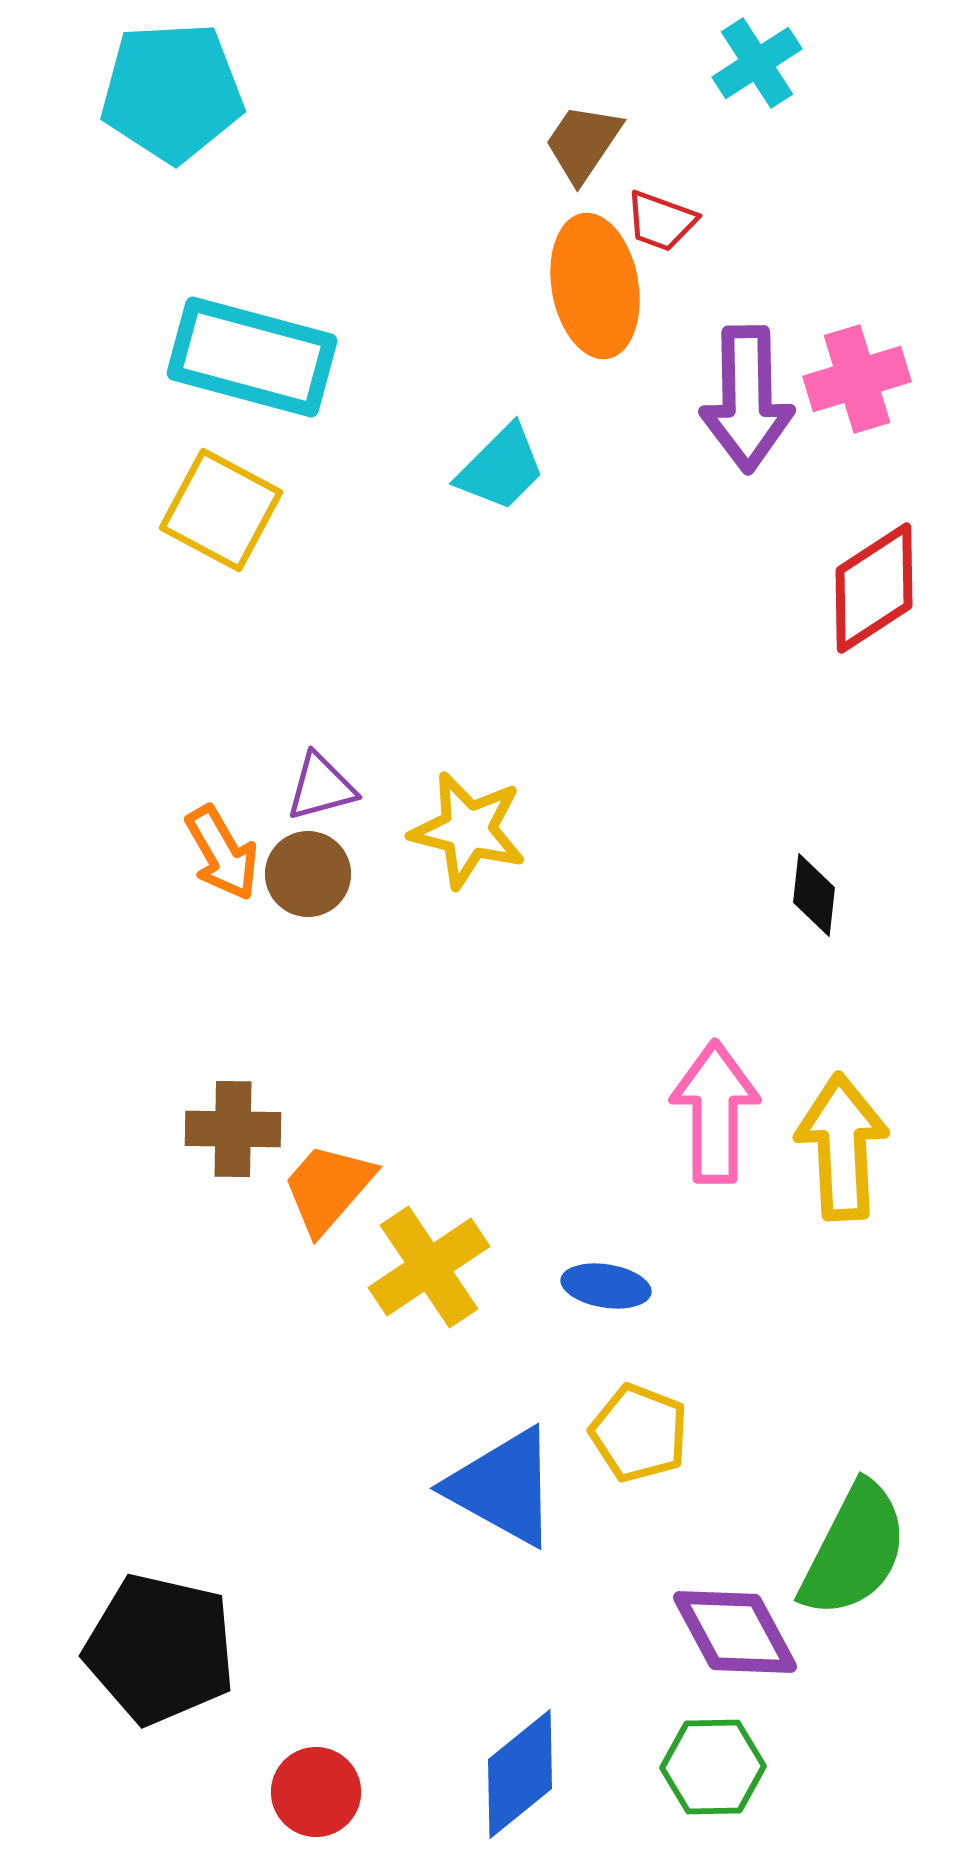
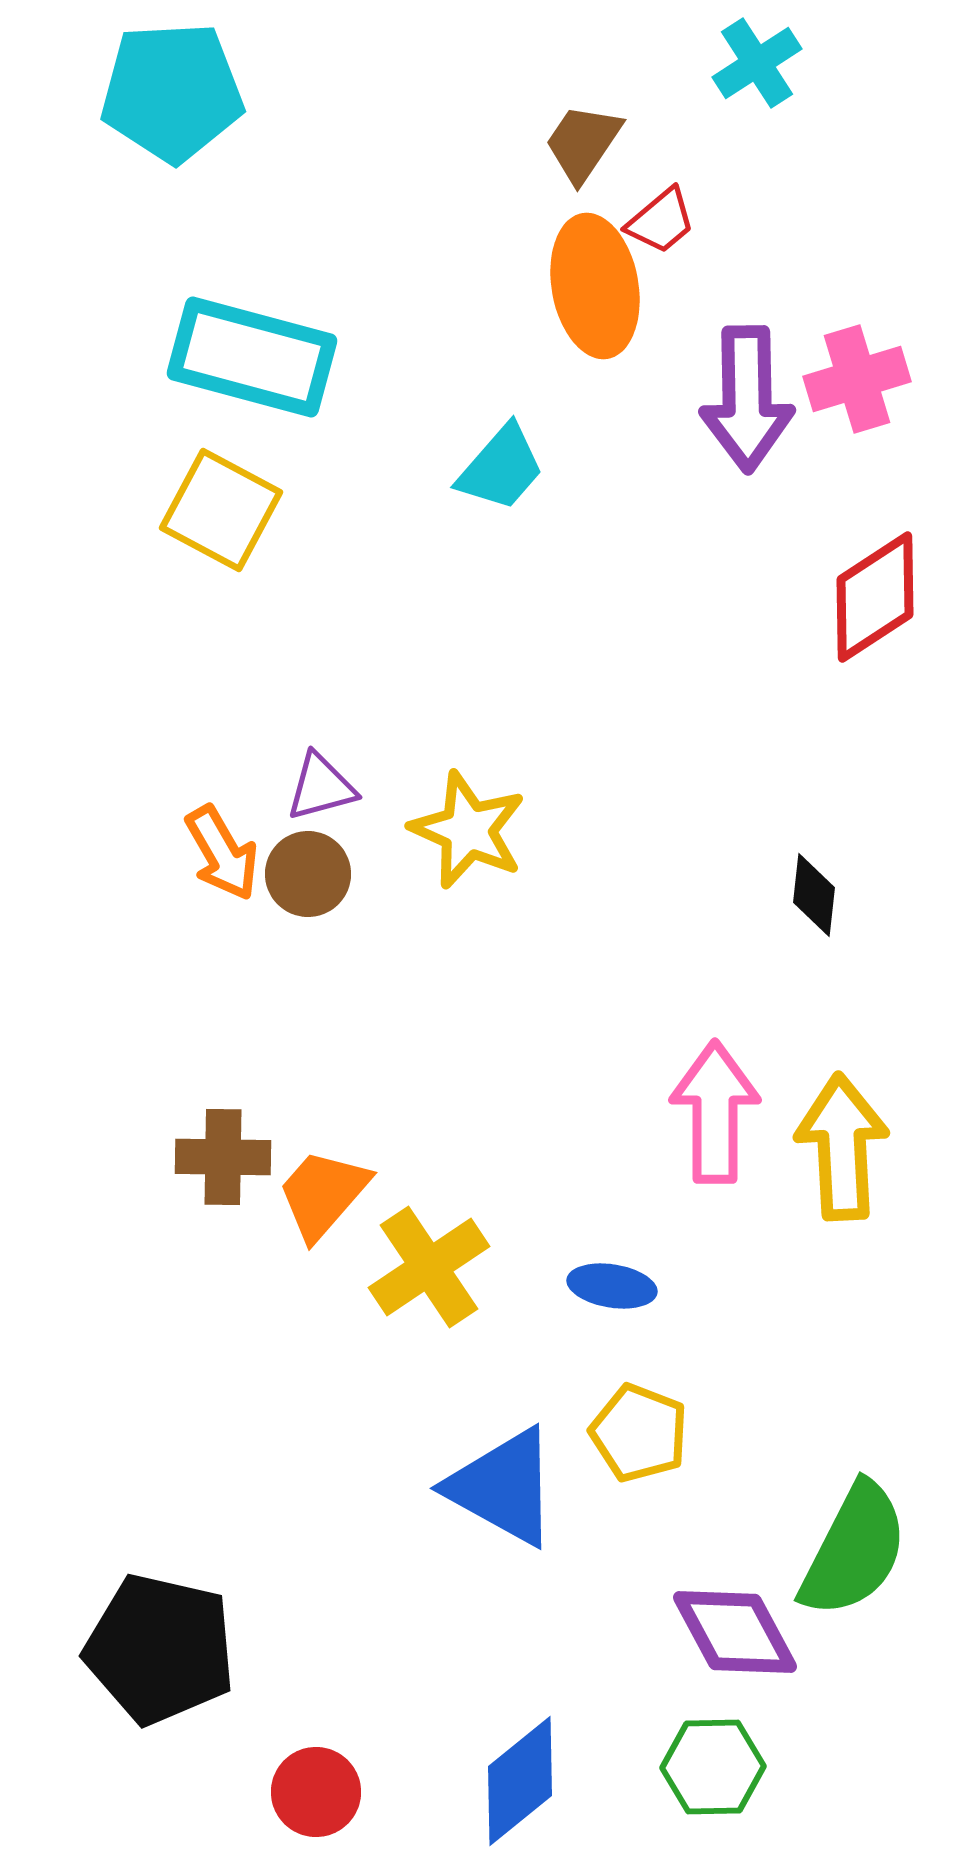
red trapezoid: rotated 60 degrees counterclockwise
cyan trapezoid: rotated 4 degrees counterclockwise
red diamond: moved 1 px right, 9 px down
yellow star: rotated 10 degrees clockwise
brown cross: moved 10 px left, 28 px down
orange trapezoid: moved 5 px left, 6 px down
blue ellipse: moved 6 px right
blue diamond: moved 7 px down
